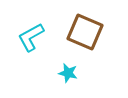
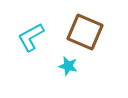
cyan star: moved 7 px up
